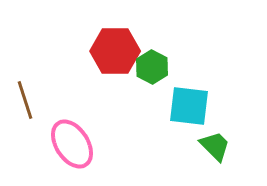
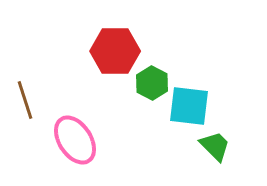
green hexagon: moved 16 px down
pink ellipse: moved 3 px right, 4 px up
